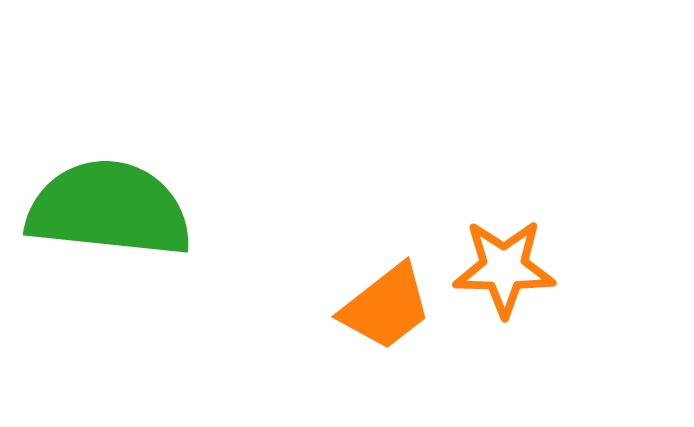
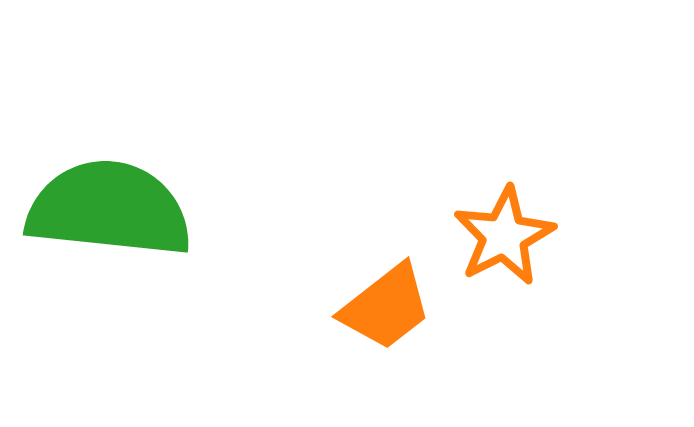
orange star: moved 32 px up; rotated 28 degrees counterclockwise
